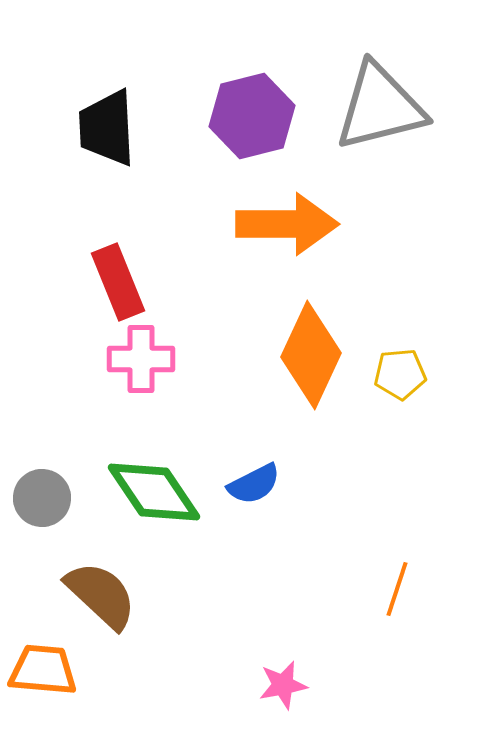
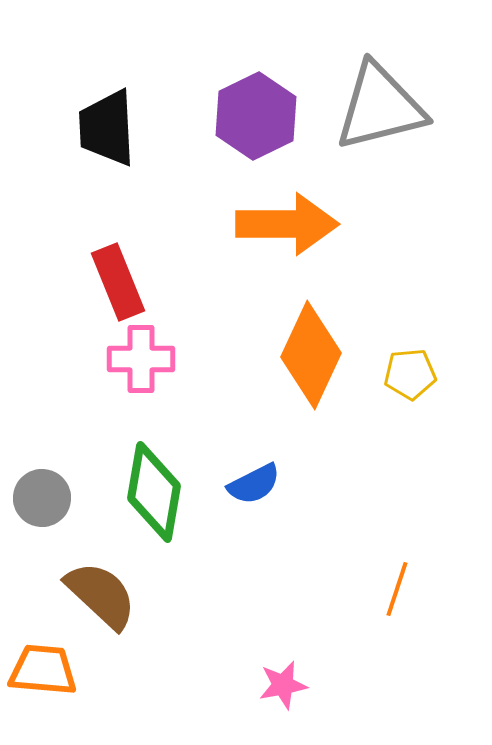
purple hexagon: moved 4 px right; rotated 12 degrees counterclockwise
yellow pentagon: moved 10 px right
green diamond: rotated 44 degrees clockwise
